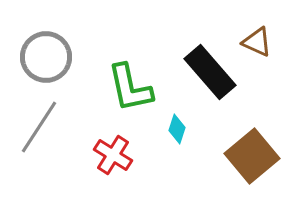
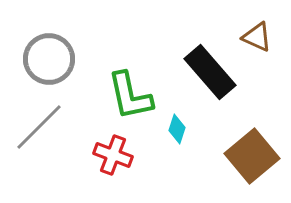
brown triangle: moved 5 px up
gray circle: moved 3 px right, 2 px down
green L-shape: moved 8 px down
gray line: rotated 12 degrees clockwise
red cross: rotated 12 degrees counterclockwise
